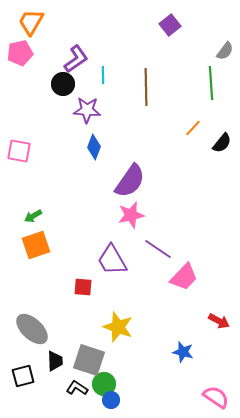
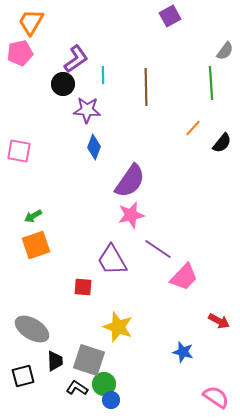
purple square: moved 9 px up; rotated 10 degrees clockwise
gray ellipse: rotated 12 degrees counterclockwise
